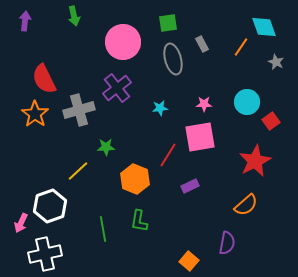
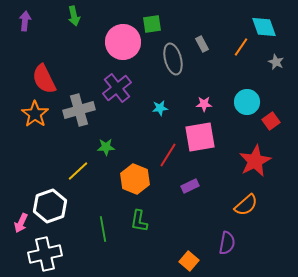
green square: moved 16 px left, 1 px down
